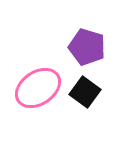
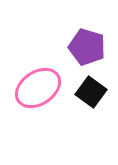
black square: moved 6 px right
